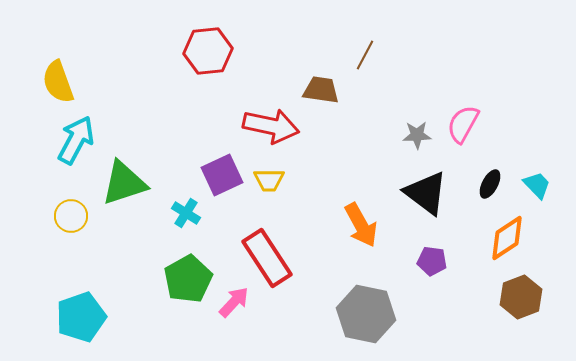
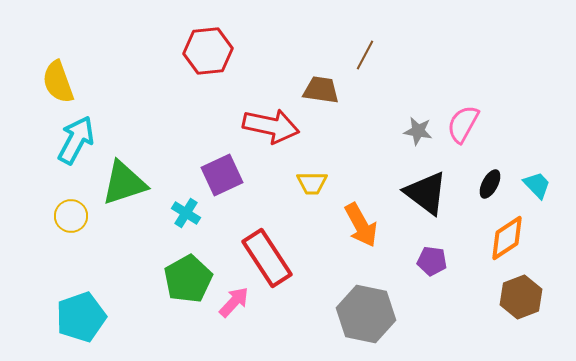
gray star: moved 1 px right, 4 px up; rotated 12 degrees clockwise
yellow trapezoid: moved 43 px right, 3 px down
